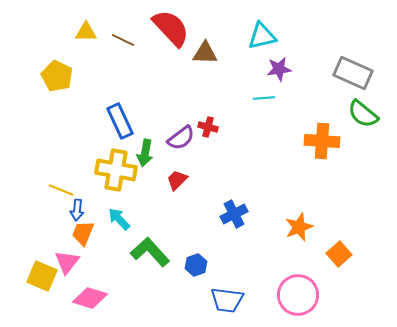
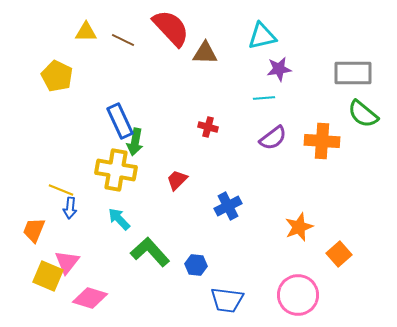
gray rectangle: rotated 24 degrees counterclockwise
purple semicircle: moved 92 px right
green arrow: moved 10 px left, 11 px up
blue arrow: moved 7 px left, 2 px up
blue cross: moved 6 px left, 8 px up
orange trapezoid: moved 49 px left, 3 px up
blue hexagon: rotated 25 degrees clockwise
yellow square: moved 6 px right
